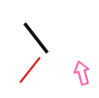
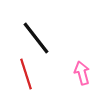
red line: moved 4 px left, 4 px down; rotated 56 degrees counterclockwise
